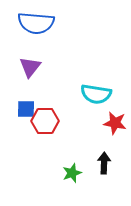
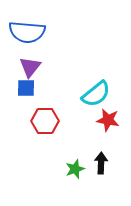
blue semicircle: moved 9 px left, 9 px down
cyan semicircle: rotated 48 degrees counterclockwise
blue square: moved 21 px up
red star: moved 7 px left, 3 px up
black arrow: moved 3 px left
green star: moved 3 px right, 4 px up
